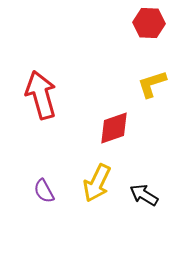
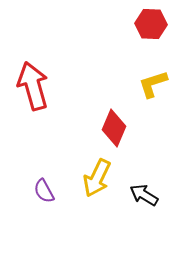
red hexagon: moved 2 px right, 1 px down
yellow L-shape: moved 1 px right
red arrow: moved 8 px left, 9 px up
red diamond: rotated 48 degrees counterclockwise
yellow arrow: moved 5 px up
